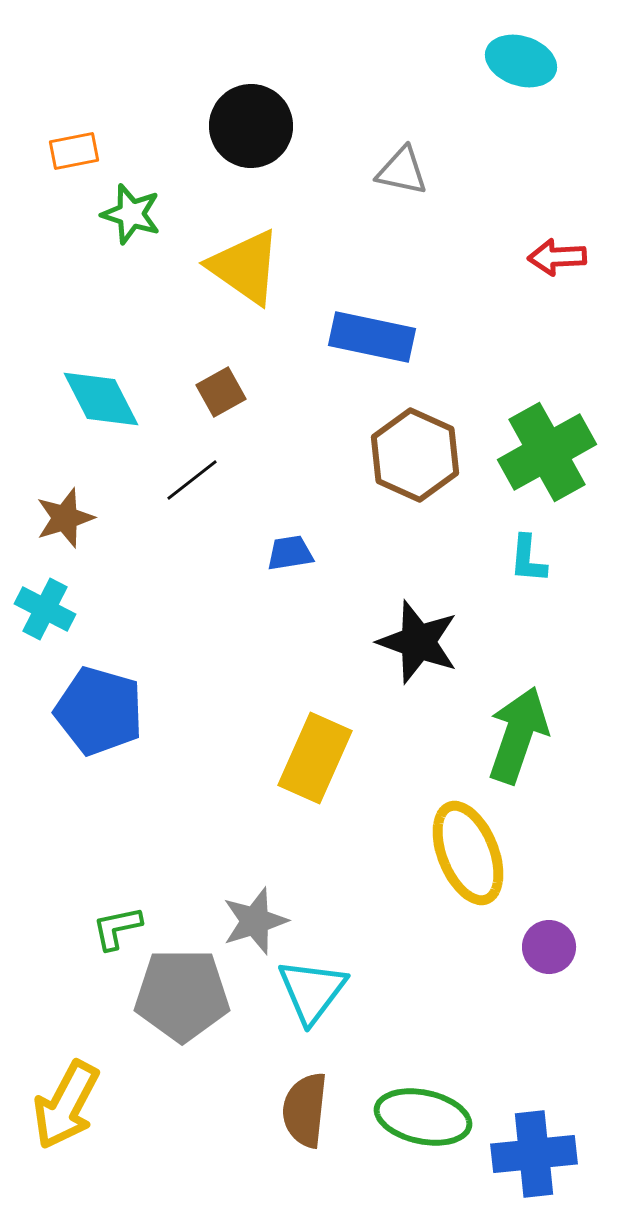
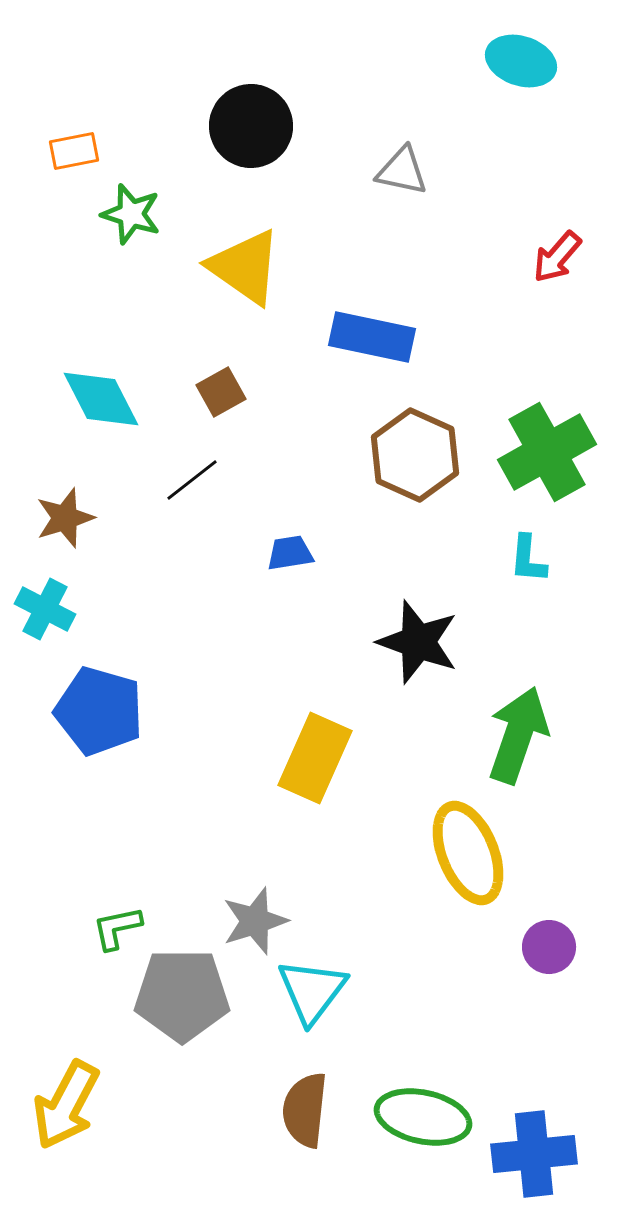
red arrow: rotated 46 degrees counterclockwise
